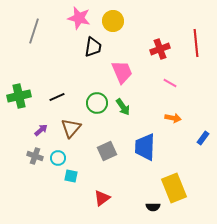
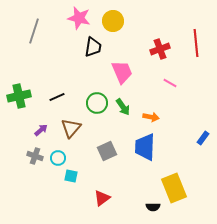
orange arrow: moved 22 px left, 1 px up
